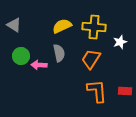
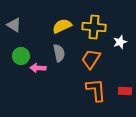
pink arrow: moved 1 px left, 3 px down
orange L-shape: moved 1 px left, 1 px up
